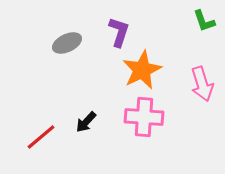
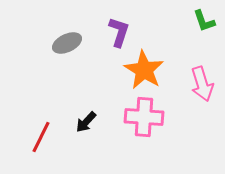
orange star: moved 2 px right; rotated 15 degrees counterclockwise
red line: rotated 24 degrees counterclockwise
